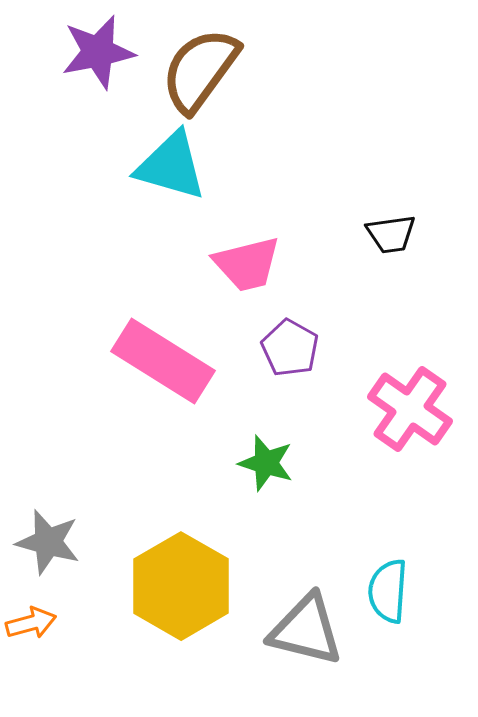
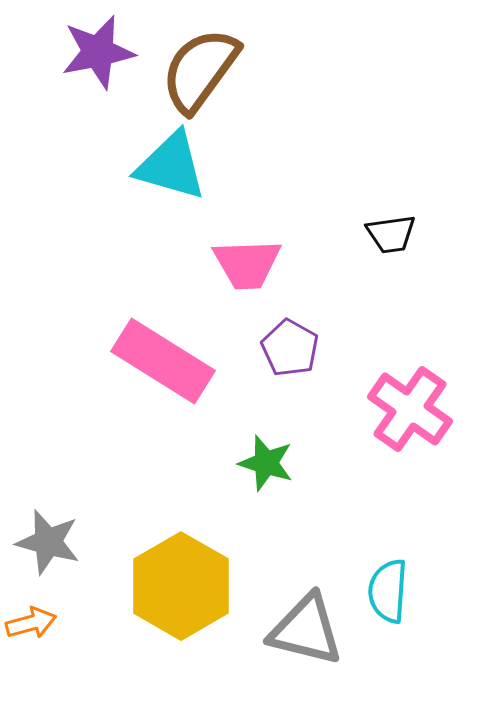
pink trapezoid: rotated 12 degrees clockwise
